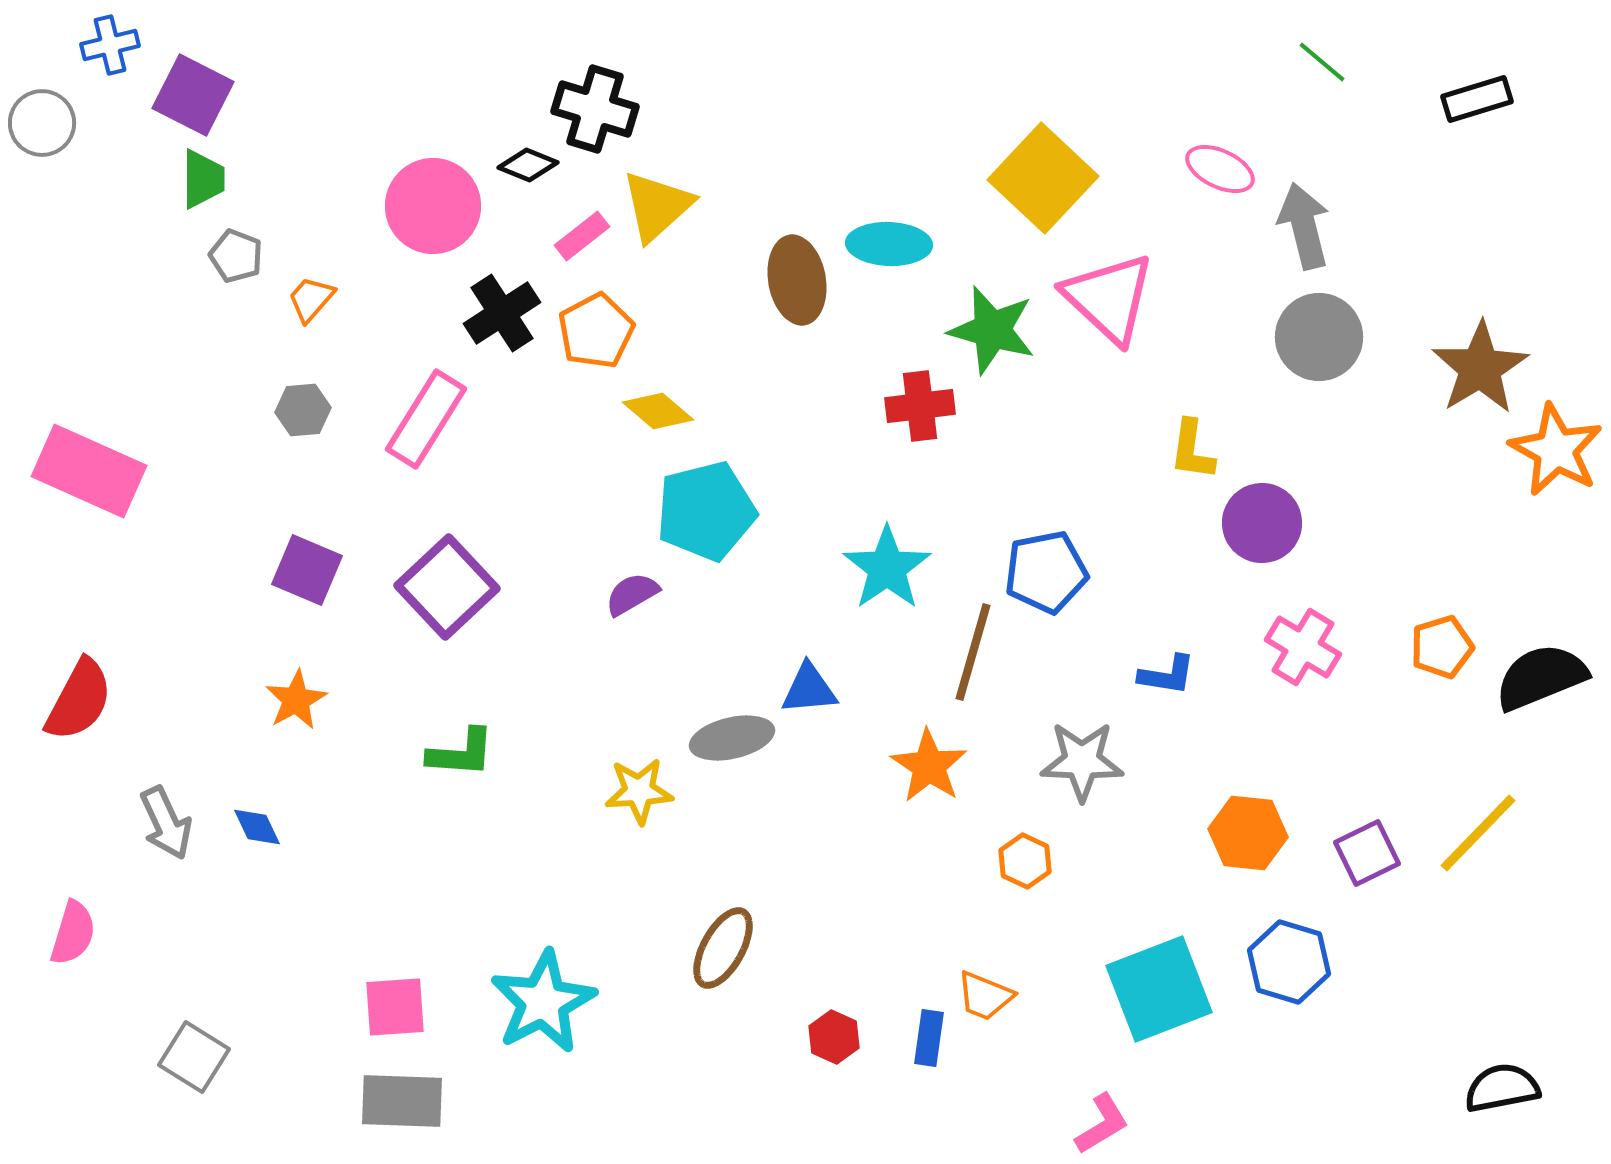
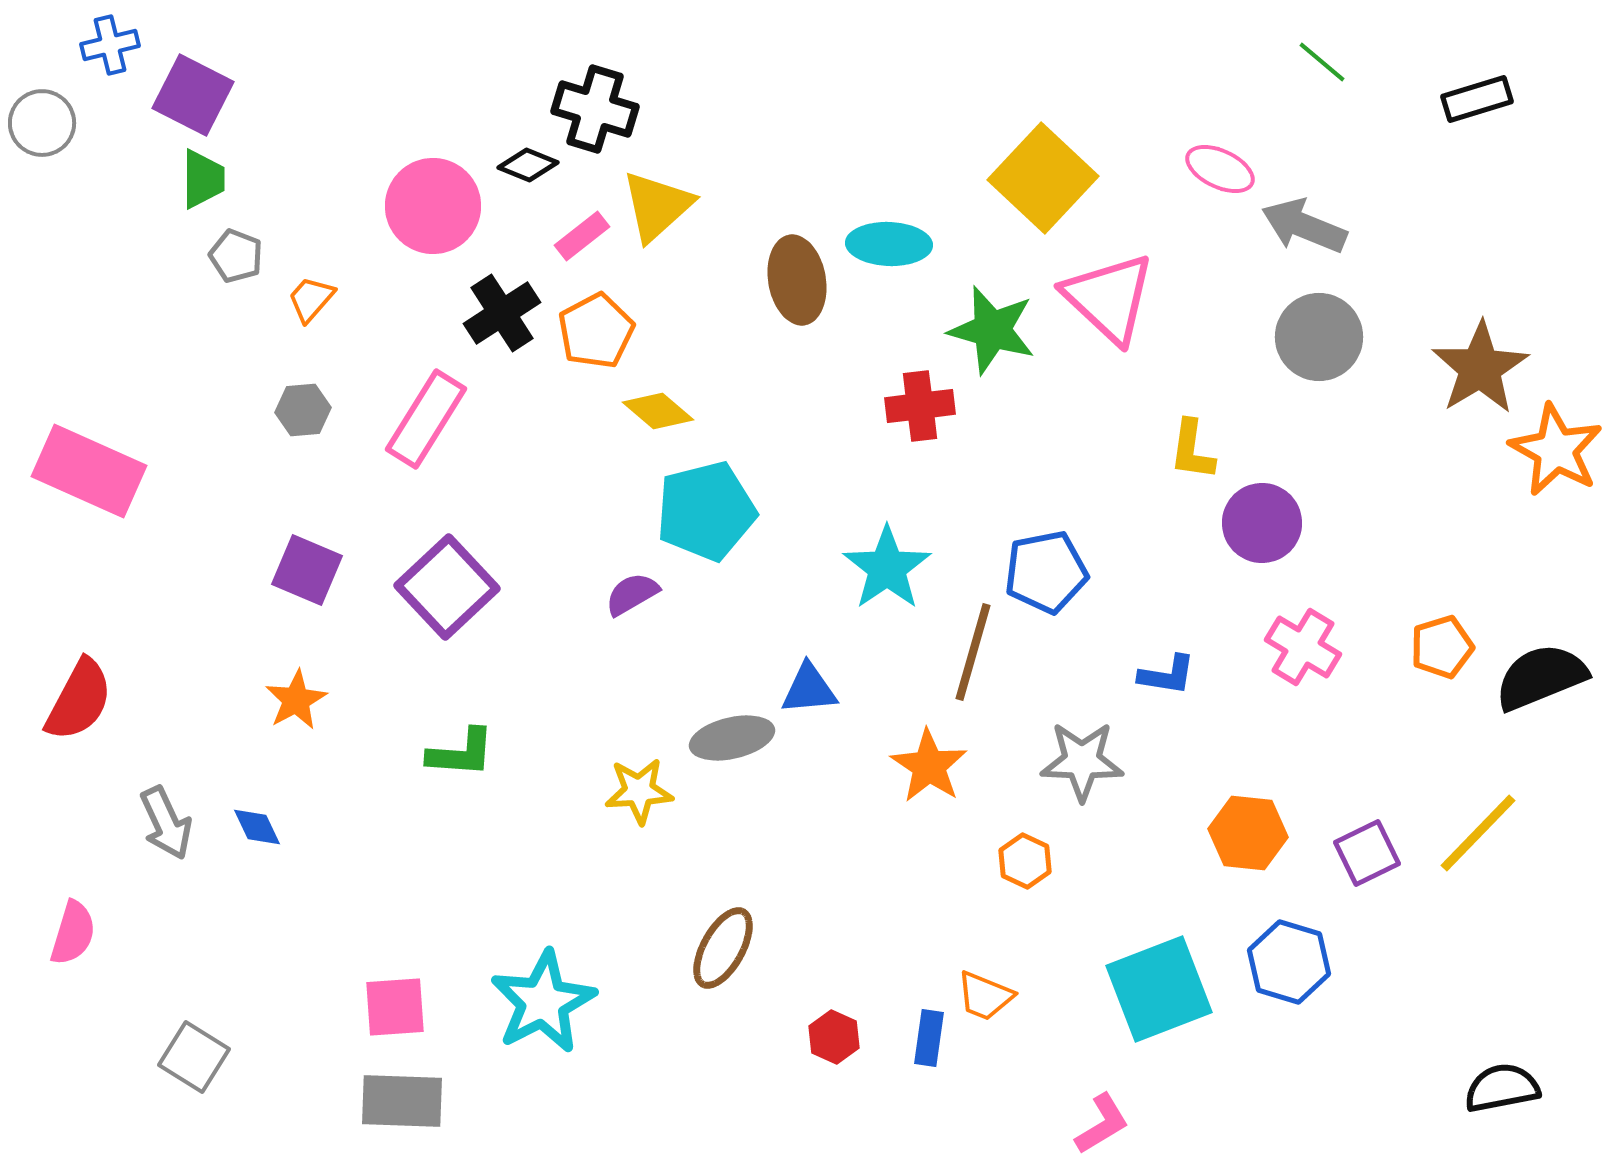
gray arrow at (1304, 226): rotated 54 degrees counterclockwise
